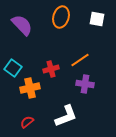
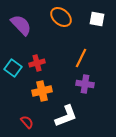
orange ellipse: rotated 65 degrees counterclockwise
purple semicircle: moved 1 px left
orange line: moved 1 px right, 2 px up; rotated 30 degrees counterclockwise
red cross: moved 14 px left, 6 px up
orange cross: moved 12 px right, 3 px down
red semicircle: rotated 88 degrees clockwise
